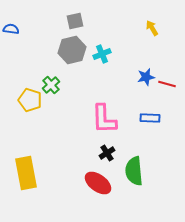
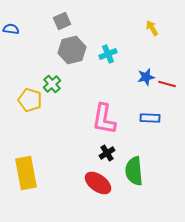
gray square: moved 13 px left; rotated 12 degrees counterclockwise
cyan cross: moved 6 px right
green cross: moved 1 px right, 1 px up
pink L-shape: rotated 12 degrees clockwise
